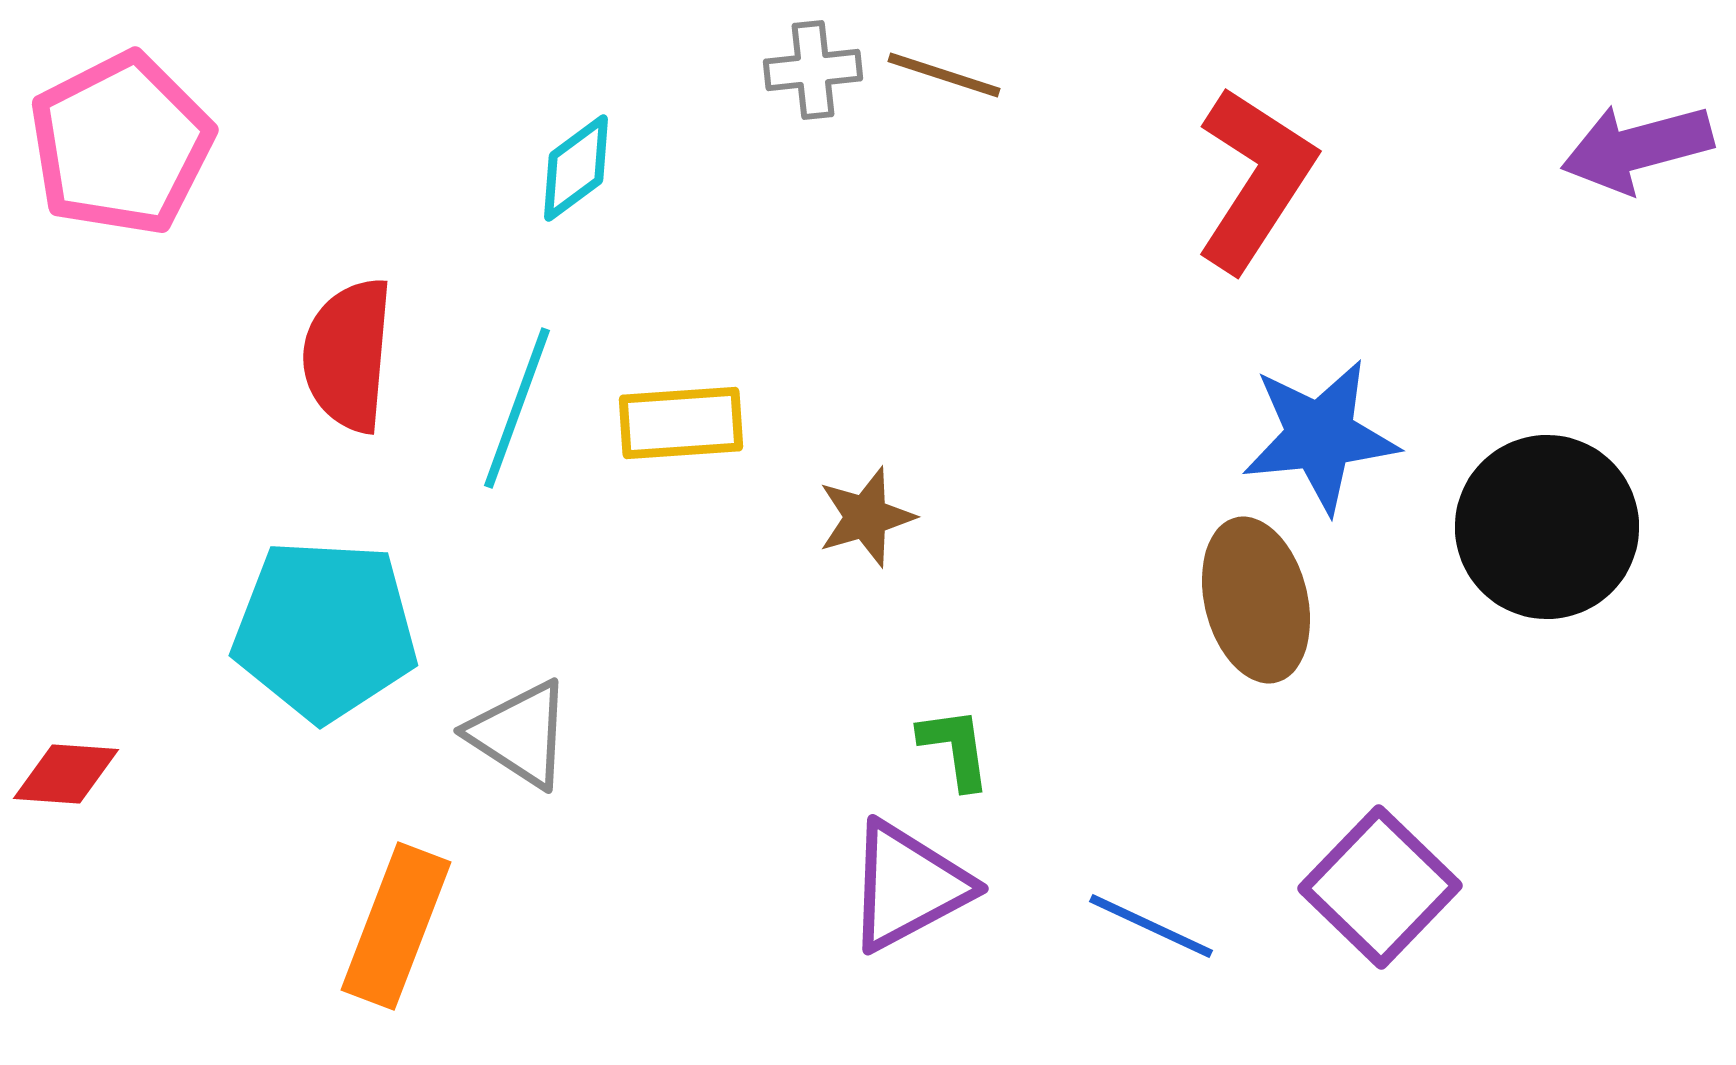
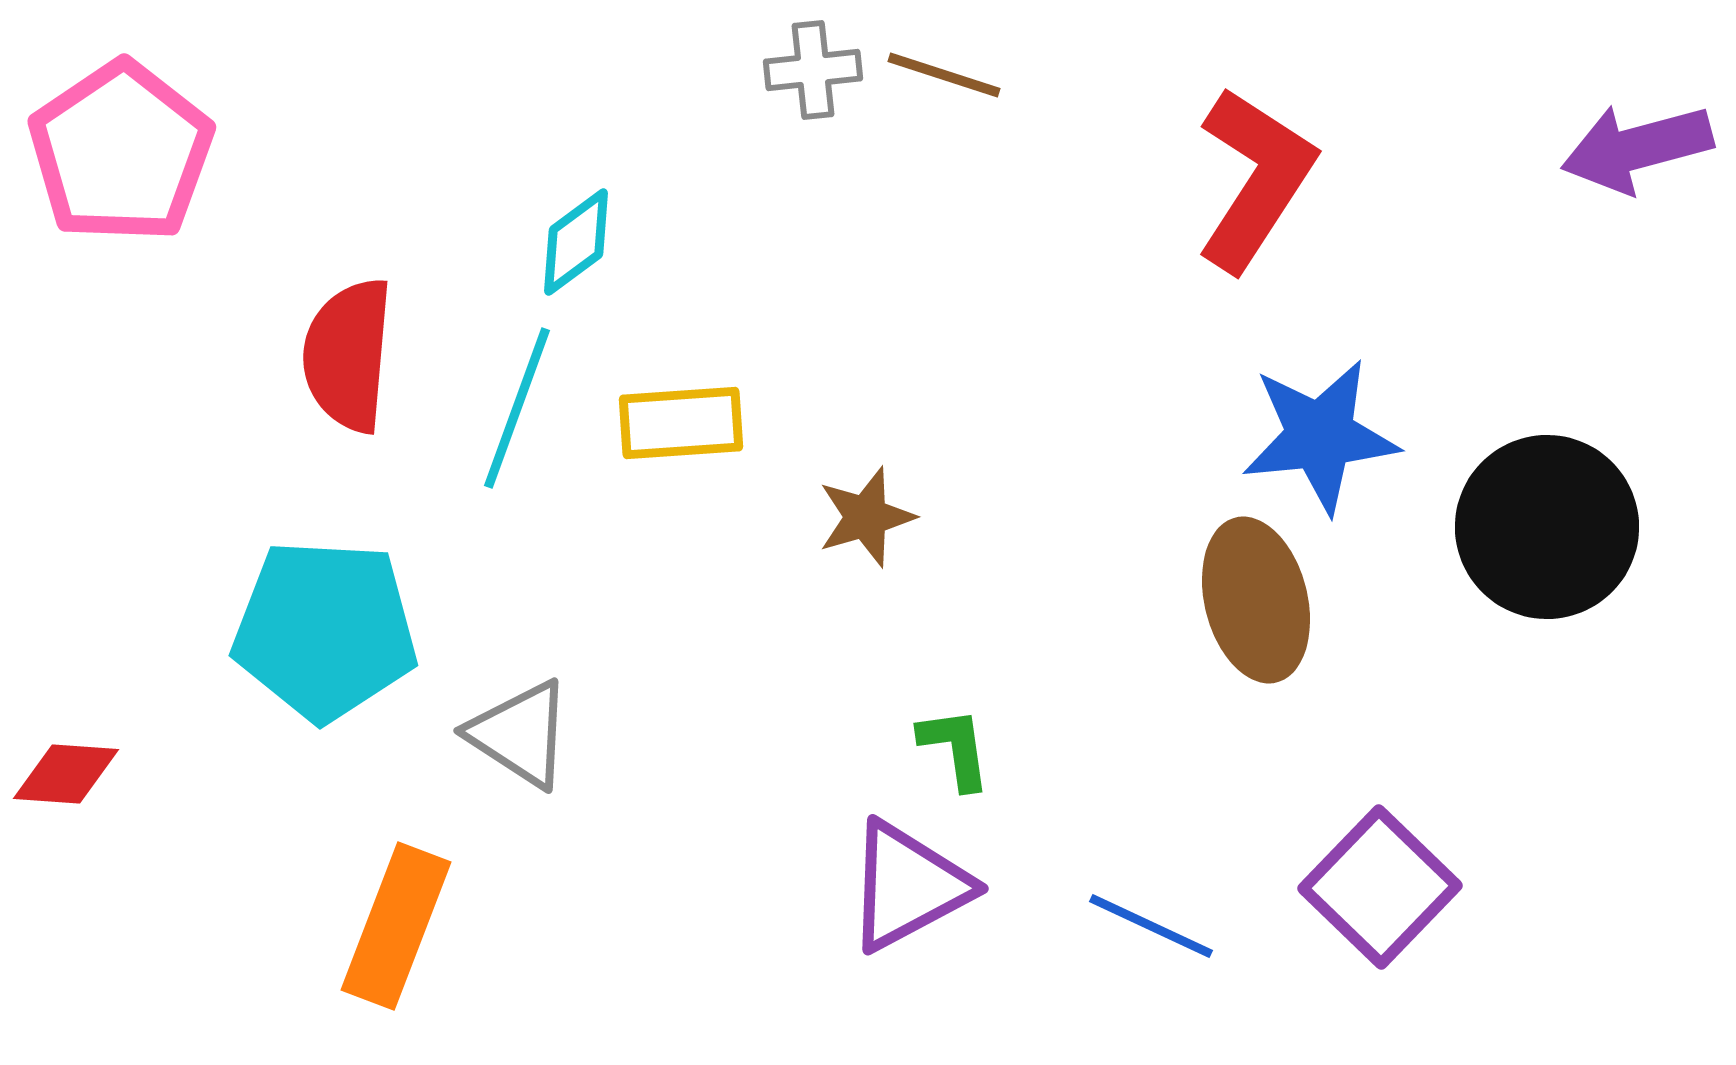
pink pentagon: moved 8 px down; rotated 7 degrees counterclockwise
cyan diamond: moved 74 px down
